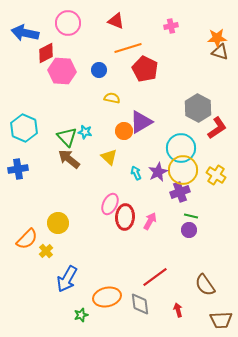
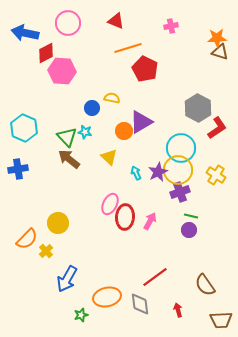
blue circle at (99, 70): moved 7 px left, 38 px down
yellow circle at (183, 170): moved 5 px left
